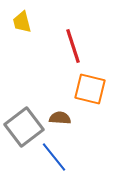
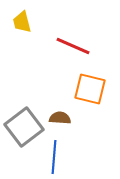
red line: rotated 48 degrees counterclockwise
blue line: rotated 44 degrees clockwise
